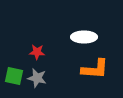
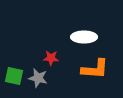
red star: moved 14 px right, 6 px down
gray star: moved 1 px right
